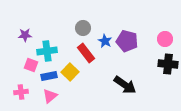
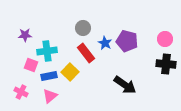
blue star: moved 2 px down
black cross: moved 2 px left
pink cross: rotated 32 degrees clockwise
